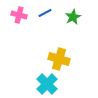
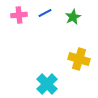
pink cross: rotated 21 degrees counterclockwise
yellow cross: moved 20 px right
